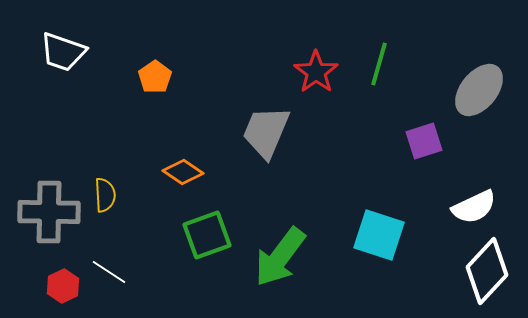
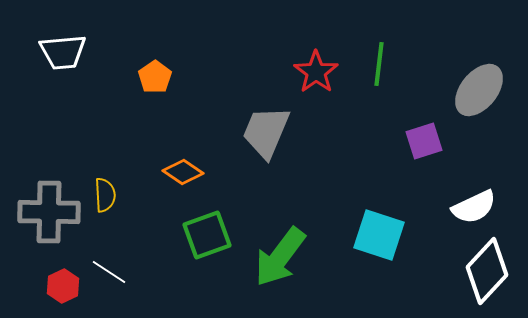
white trapezoid: rotated 24 degrees counterclockwise
green line: rotated 9 degrees counterclockwise
